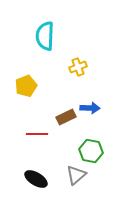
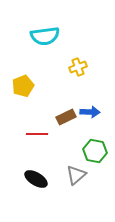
cyan semicircle: rotated 100 degrees counterclockwise
yellow pentagon: moved 3 px left
blue arrow: moved 4 px down
green hexagon: moved 4 px right
